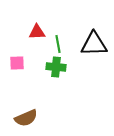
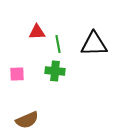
pink square: moved 11 px down
green cross: moved 1 px left, 4 px down
brown semicircle: moved 1 px right, 2 px down
